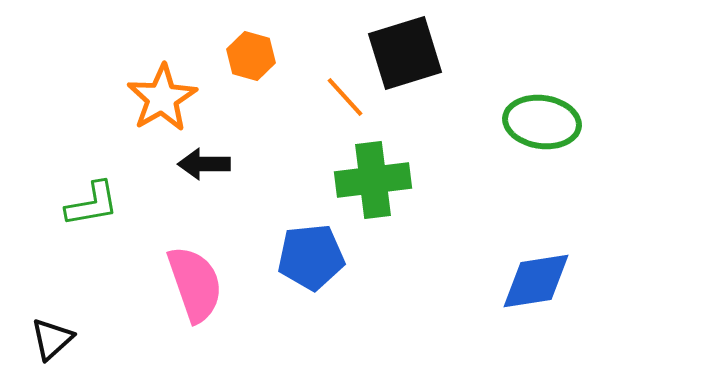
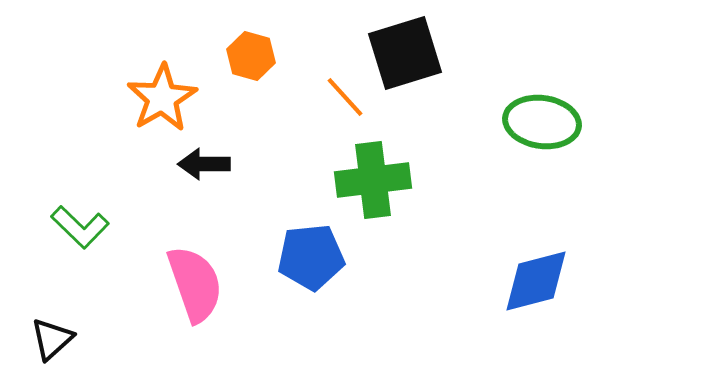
green L-shape: moved 12 px left, 23 px down; rotated 54 degrees clockwise
blue diamond: rotated 6 degrees counterclockwise
